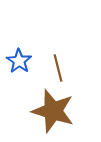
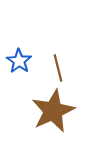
brown star: rotated 30 degrees clockwise
